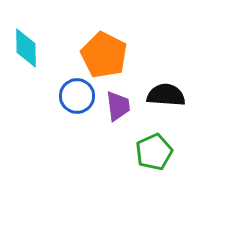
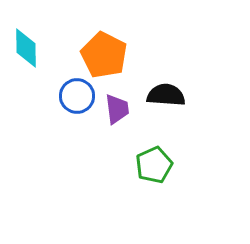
purple trapezoid: moved 1 px left, 3 px down
green pentagon: moved 13 px down
